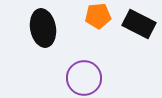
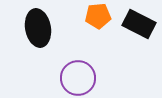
black ellipse: moved 5 px left
purple circle: moved 6 px left
